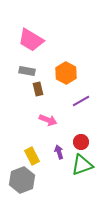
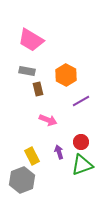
orange hexagon: moved 2 px down
